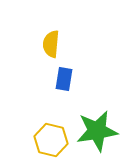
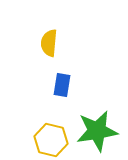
yellow semicircle: moved 2 px left, 1 px up
blue rectangle: moved 2 px left, 6 px down
